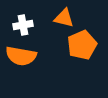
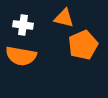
white cross: rotated 18 degrees clockwise
orange pentagon: moved 1 px right
